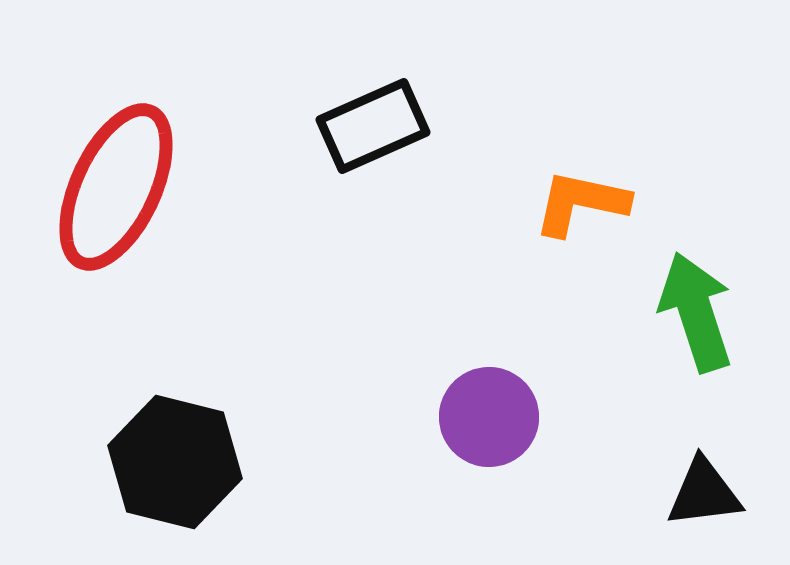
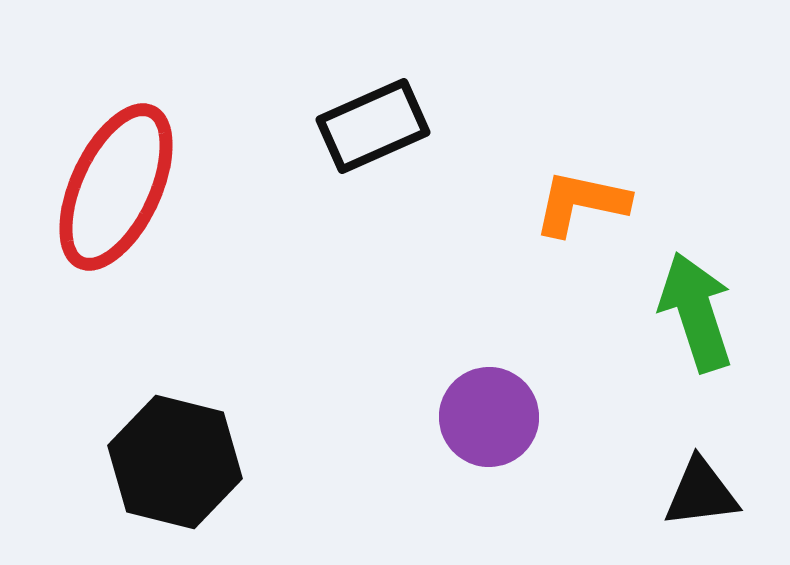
black triangle: moved 3 px left
